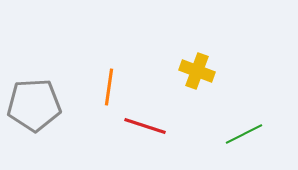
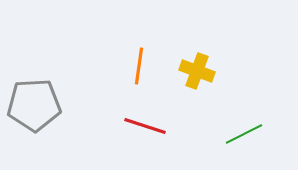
orange line: moved 30 px right, 21 px up
